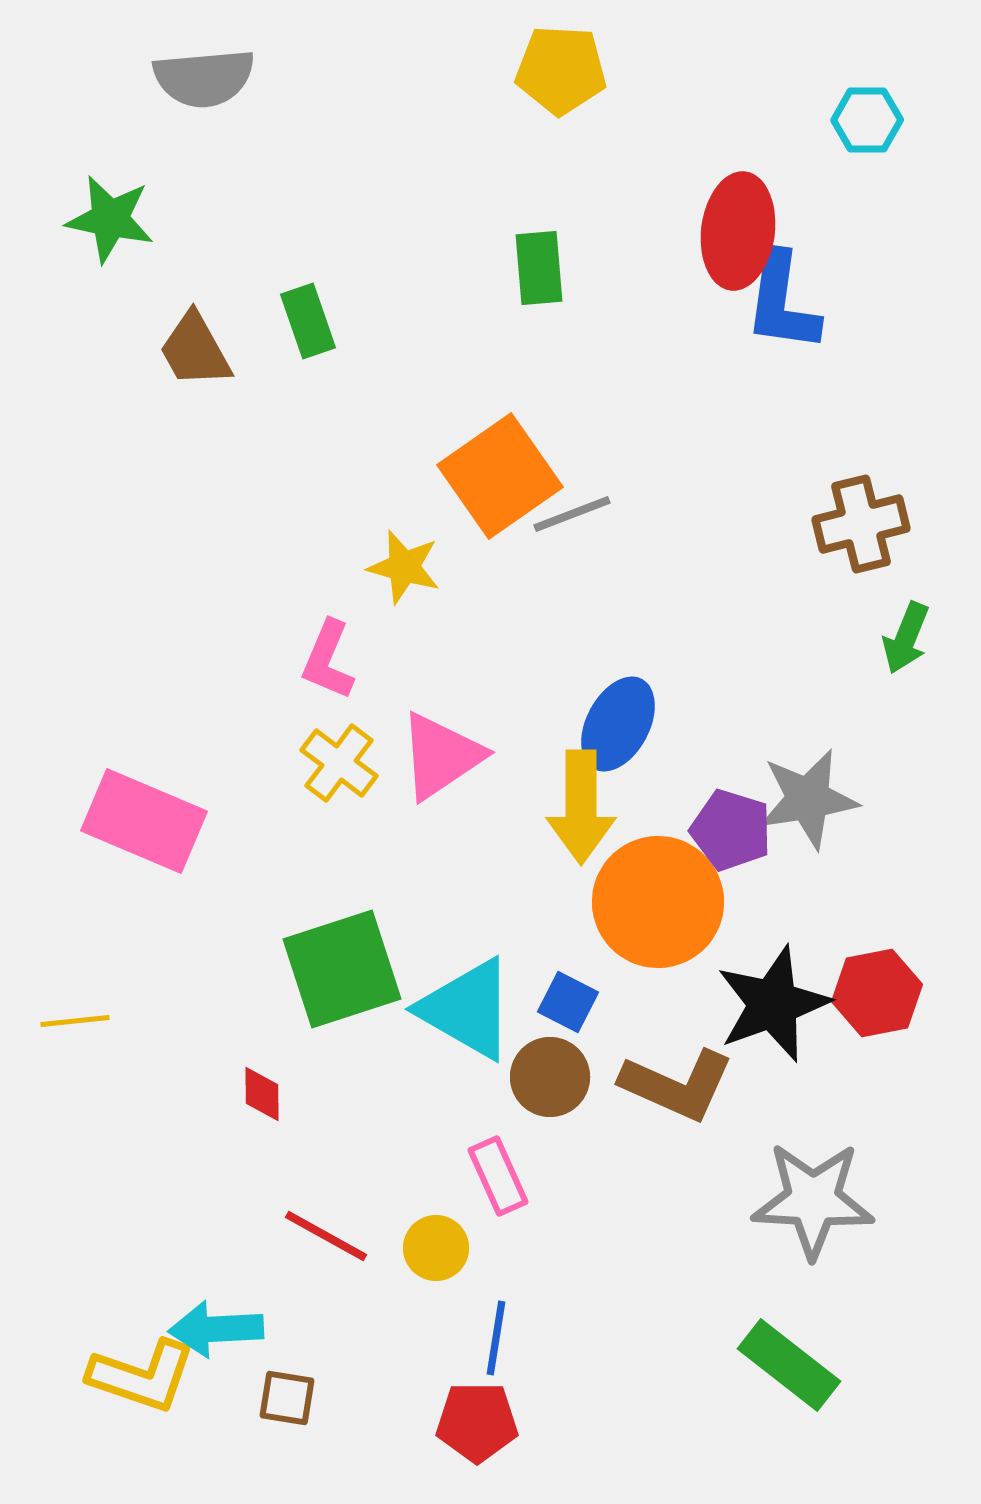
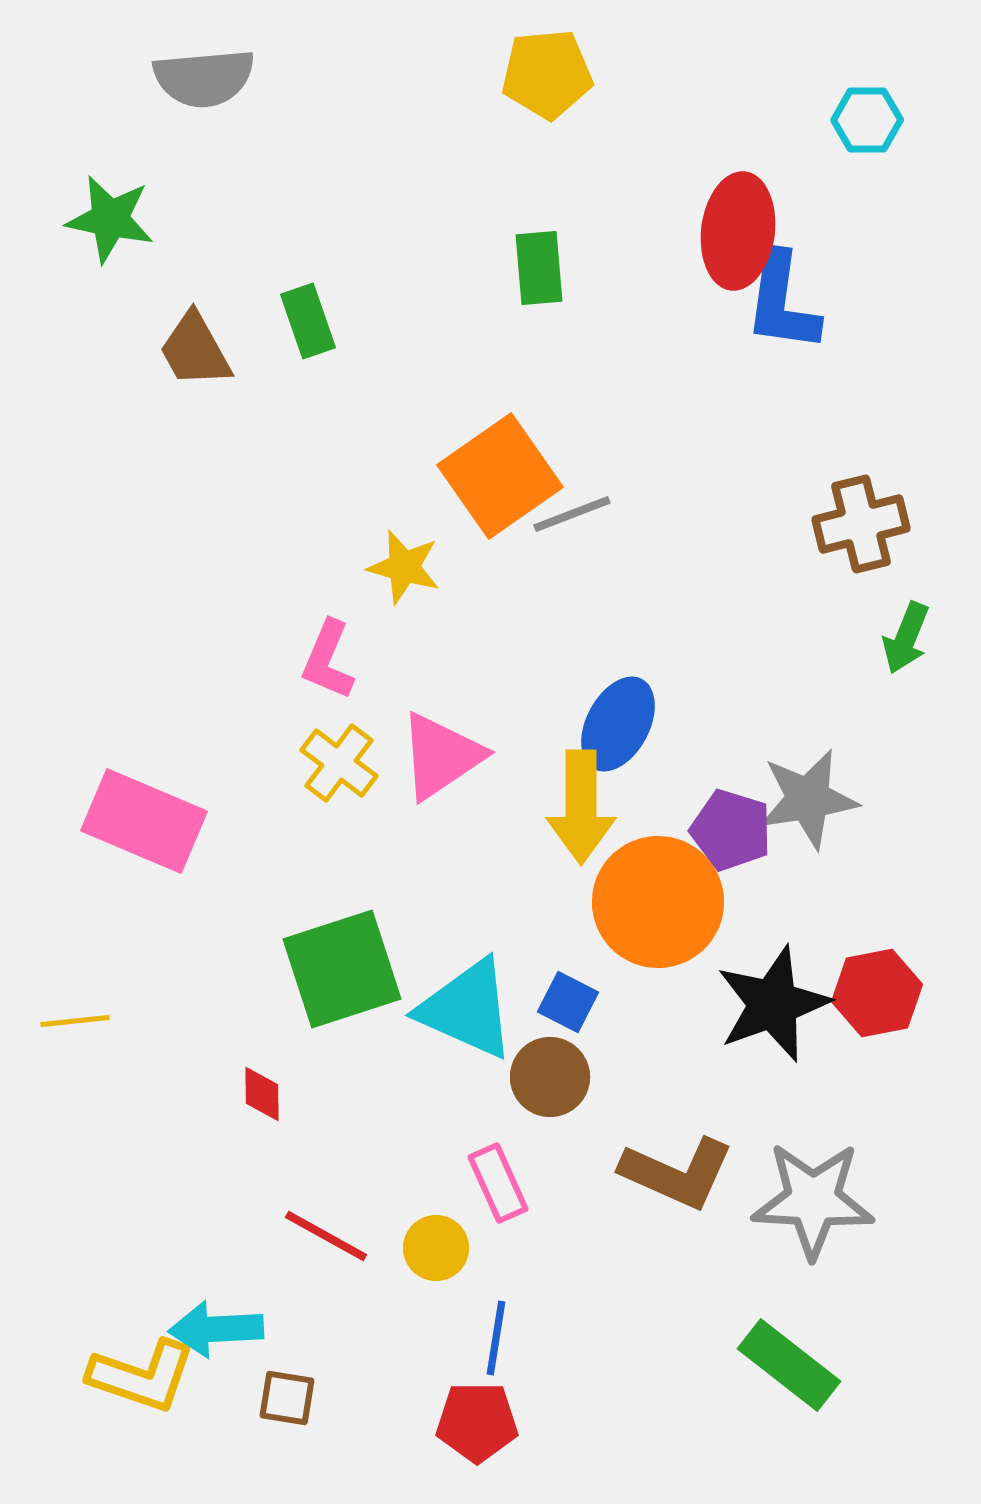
yellow pentagon at (561, 70): moved 14 px left, 4 px down; rotated 8 degrees counterclockwise
cyan triangle at (467, 1009): rotated 6 degrees counterclockwise
brown L-shape at (677, 1085): moved 88 px down
pink rectangle at (498, 1176): moved 7 px down
